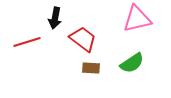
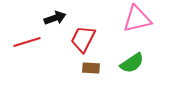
black arrow: rotated 120 degrees counterclockwise
red trapezoid: rotated 100 degrees counterclockwise
